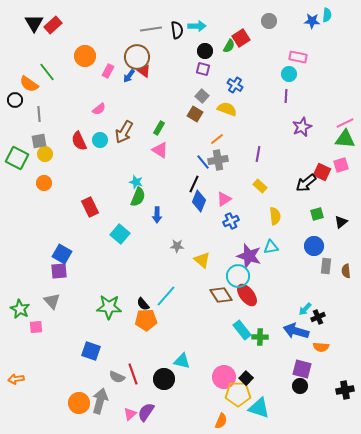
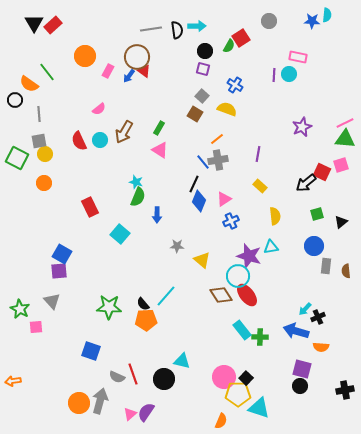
purple line at (286, 96): moved 12 px left, 21 px up
orange arrow at (16, 379): moved 3 px left, 2 px down
